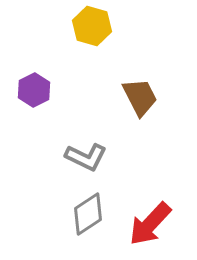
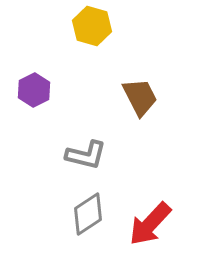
gray L-shape: moved 2 px up; rotated 12 degrees counterclockwise
